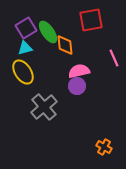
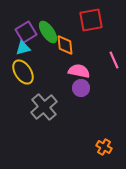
purple square: moved 4 px down
cyan triangle: moved 2 px left
pink line: moved 2 px down
pink semicircle: rotated 25 degrees clockwise
purple circle: moved 4 px right, 2 px down
